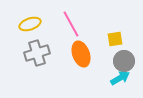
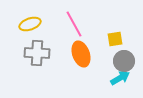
pink line: moved 3 px right
gray cross: rotated 20 degrees clockwise
